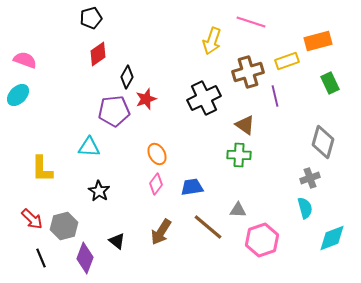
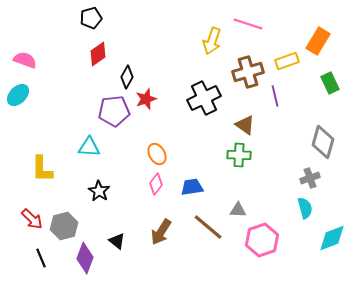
pink line: moved 3 px left, 2 px down
orange rectangle: rotated 44 degrees counterclockwise
